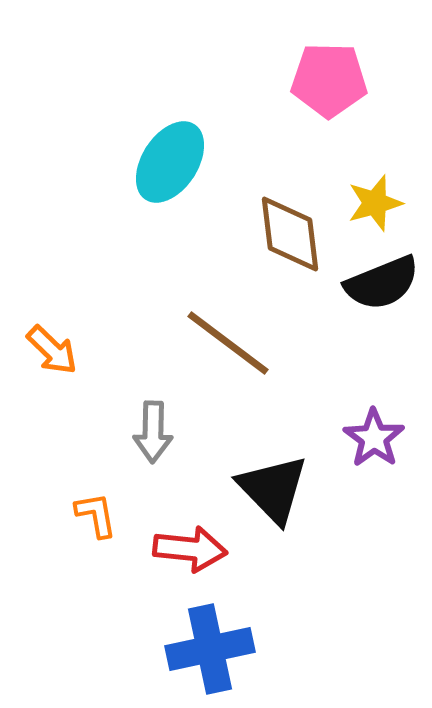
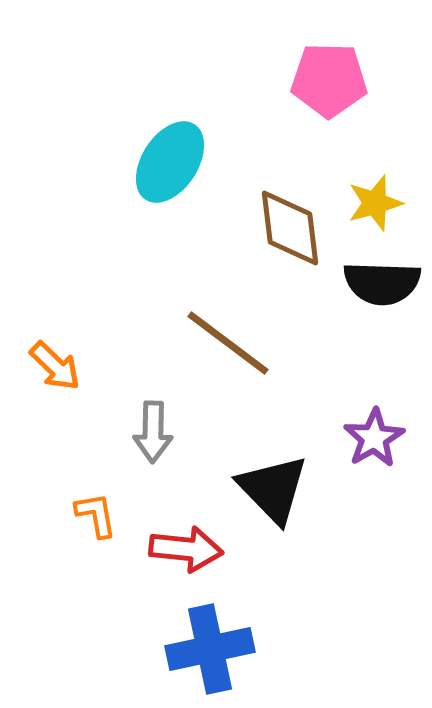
brown diamond: moved 6 px up
black semicircle: rotated 24 degrees clockwise
orange arrow: moved 3 px right, 16 px down
purple star: rotated 6 degrees clockwise
red arrow: moved 4 px left
